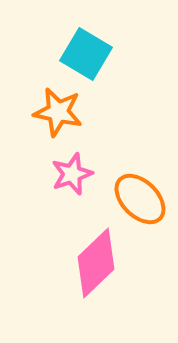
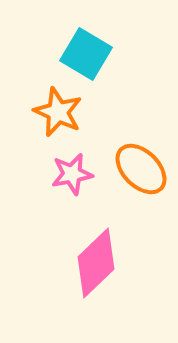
orange star: rotated 12 degrees clockwise
pink star: rotated 9 degrees clockwise
orange ellipse: moved 1 px right, 30 px up
